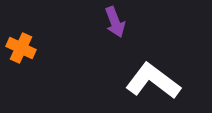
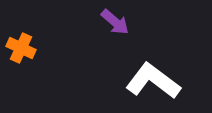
purple arrow: rotated 28 degrees counterclockwise
